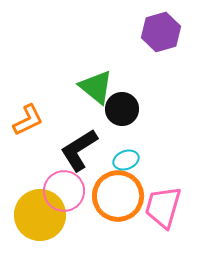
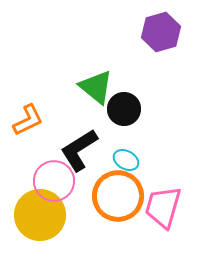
black circle: moved 2 px right
cyan ellipse: rotated 50 degrees clockwise
pink circle: moved 10 px left, 10 px up
